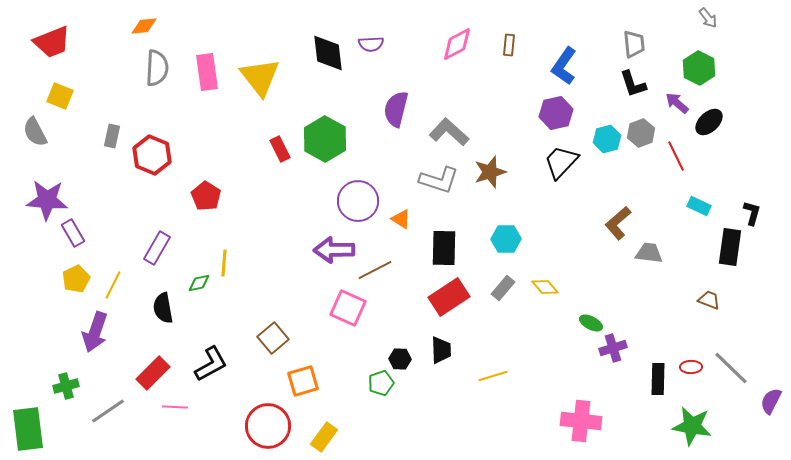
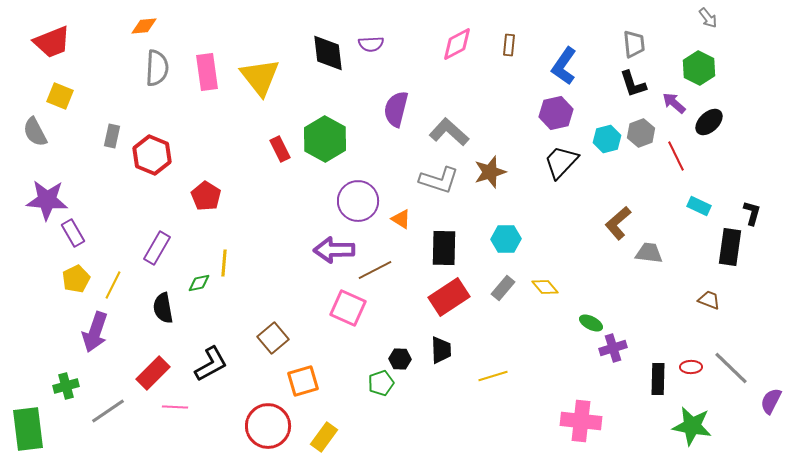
purple arrow at (677, 103): moved 3 px left
